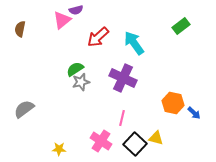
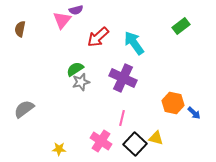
pink triangle: rotated 12 degrees counterclockwise
